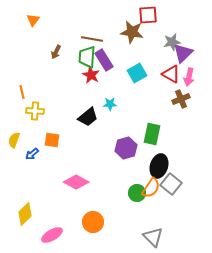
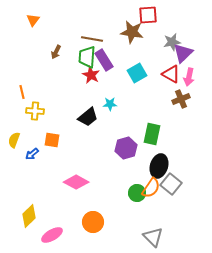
yellow diamond: moved 4 px right, 2 px down
